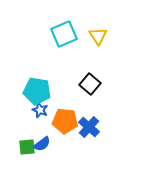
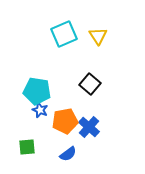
orange pentagon: rotated 15 degrees counterclockwise
blue semicircle: moved 26 px right, 10 px down
